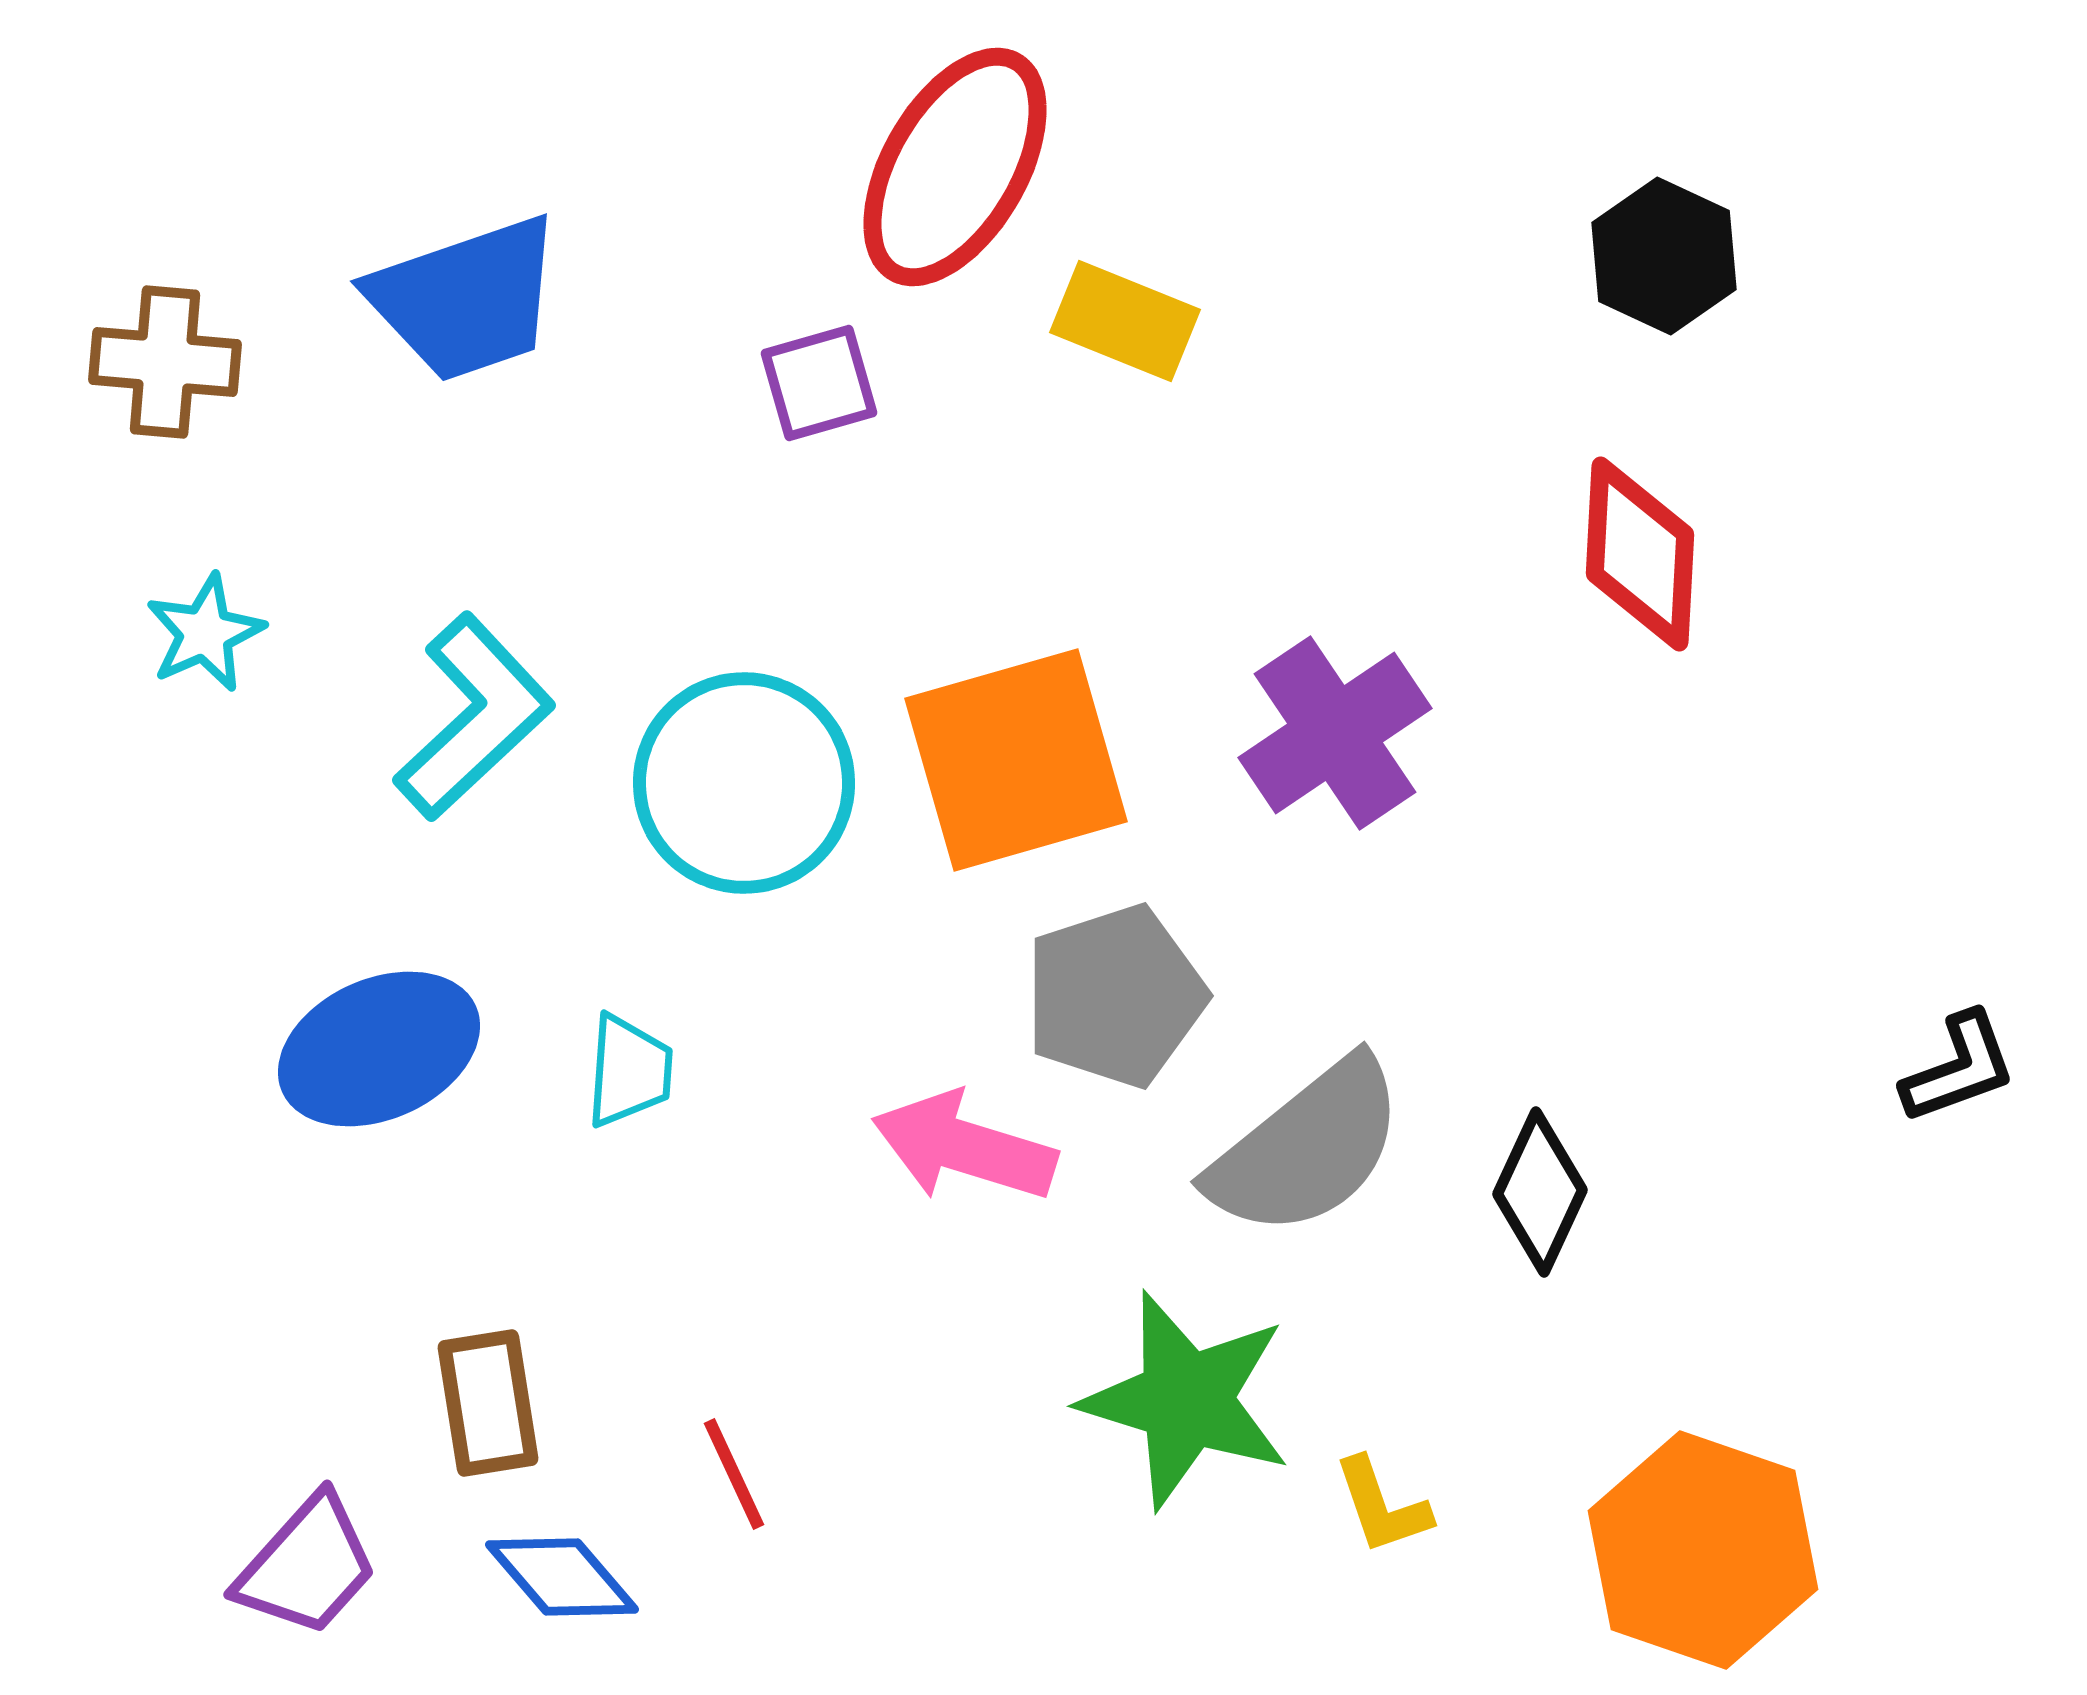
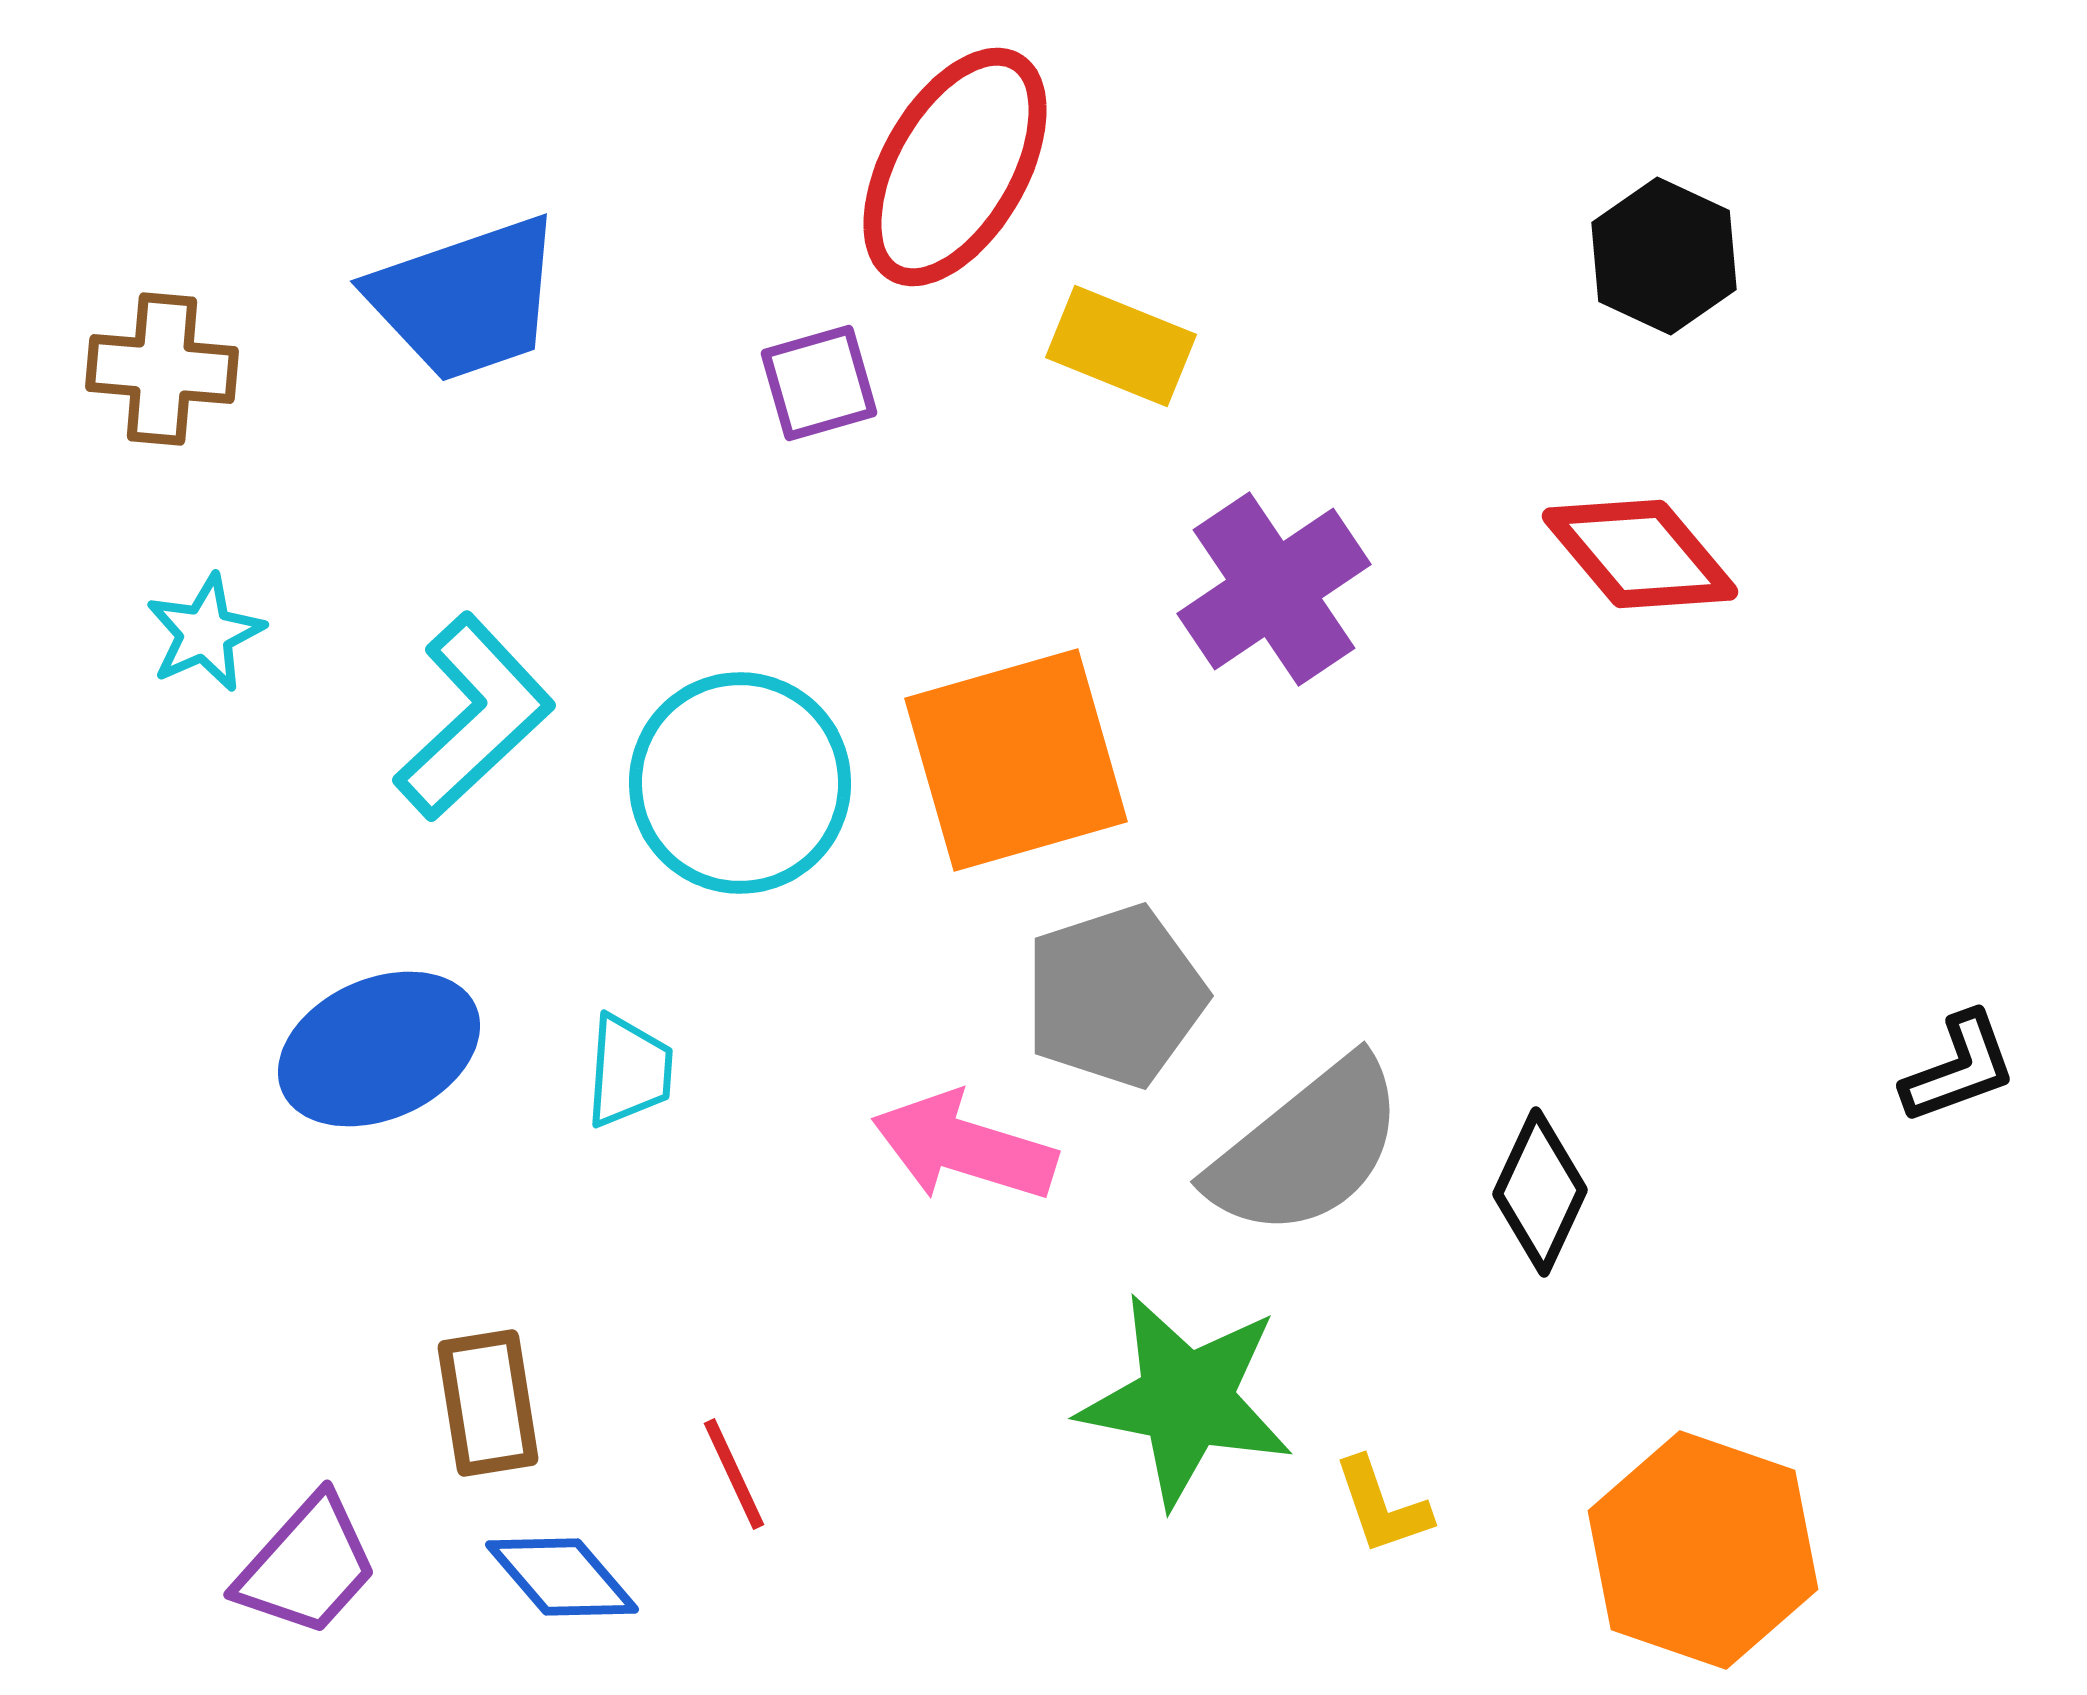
yellow rectangle: moved 4 px left, 25 px down
brown cross: moved 3 px left, 7 px down
red diamond: rotated 43 degrees counterclockwise
purple cross: moved 61 px left, 144 px up
cyan circle: moved 4 px left
green star: rotated 6 degrees counterclockwise
